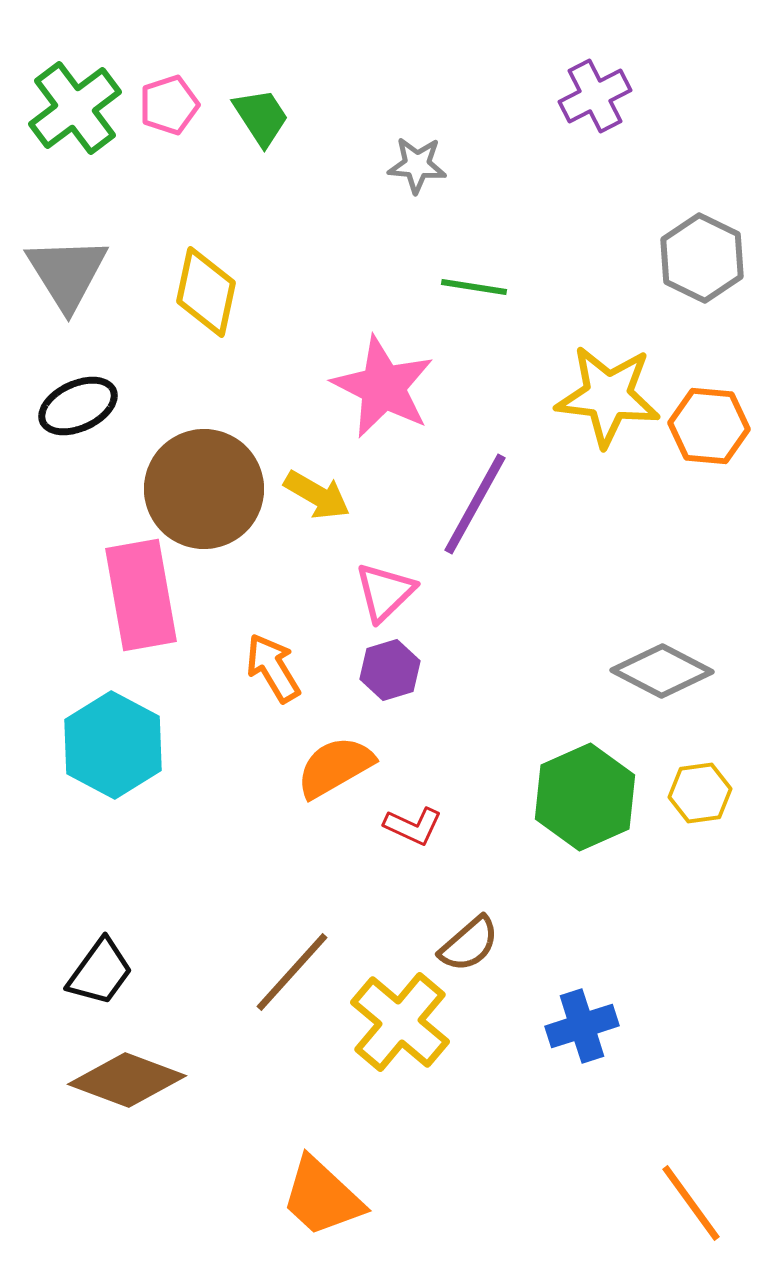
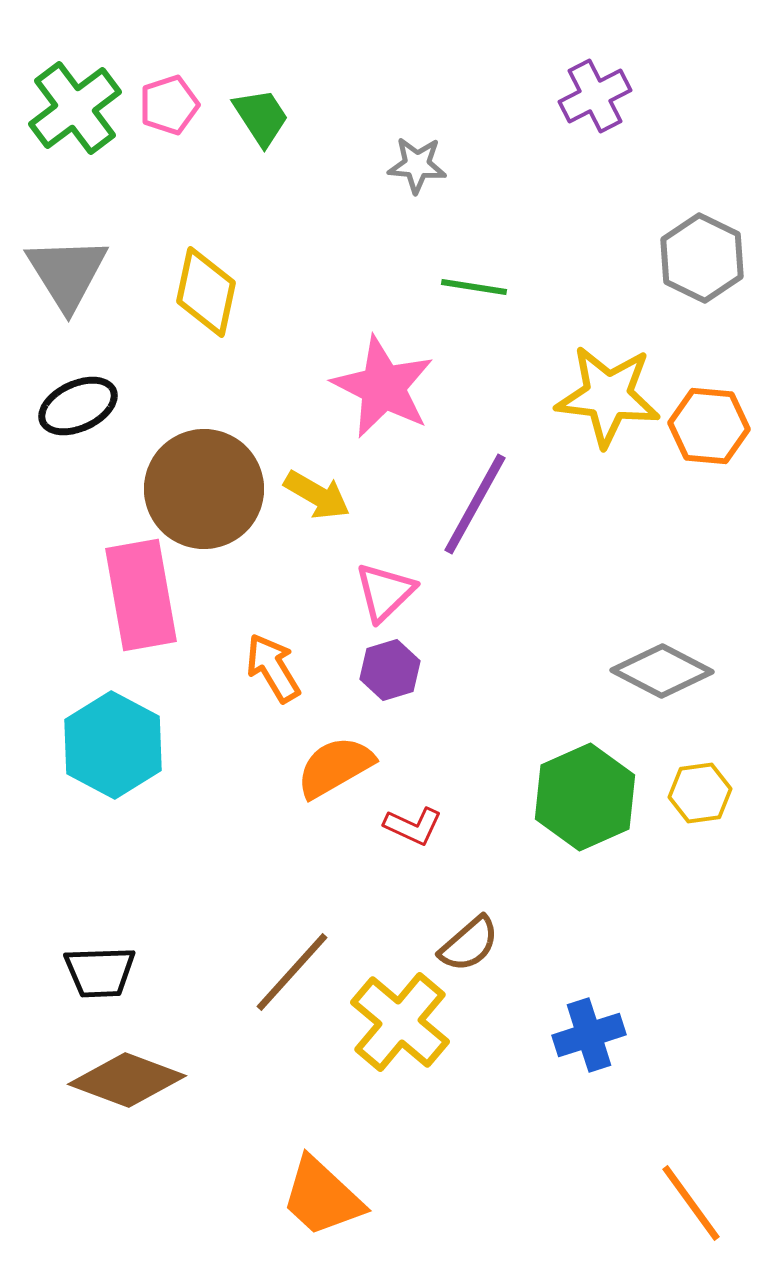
black trapezoid: rotated 52 degrees clockwise
blue cross: moved 7 px right, 9 px down
